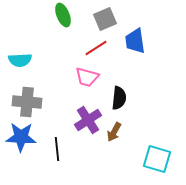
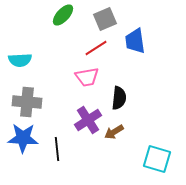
green ellipse: rotated 65 degrees clockwise
pink trapezoid: rotated 25 degrees counterclockwise
brown arrow: rotated 30 degrees clockwise
blue star: moved 2 px right, 1 px down
